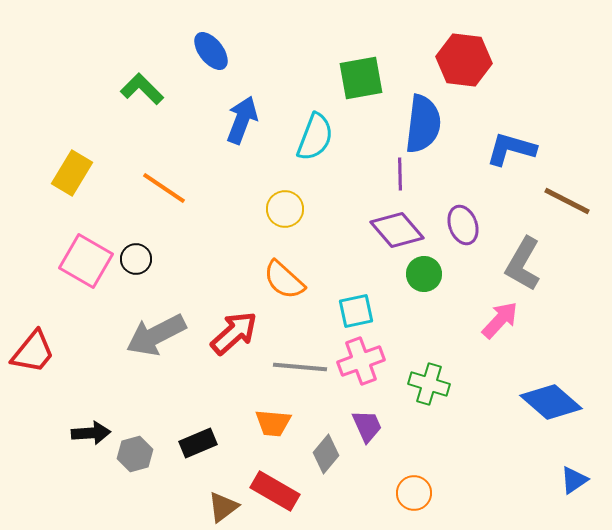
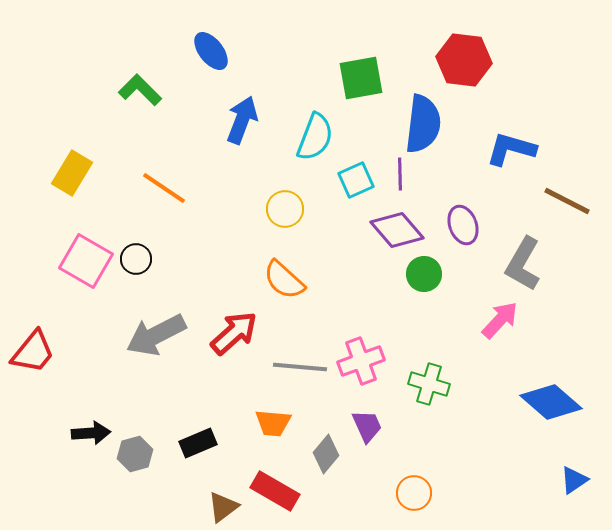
green L-shape: moved 2 px left, 1 px down
cyan square: moved 131 px up; rotated 12 degrees counterclockwise
